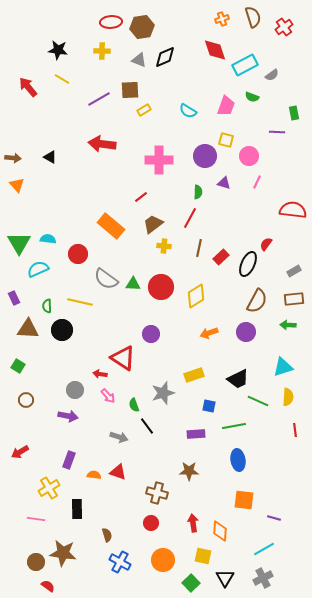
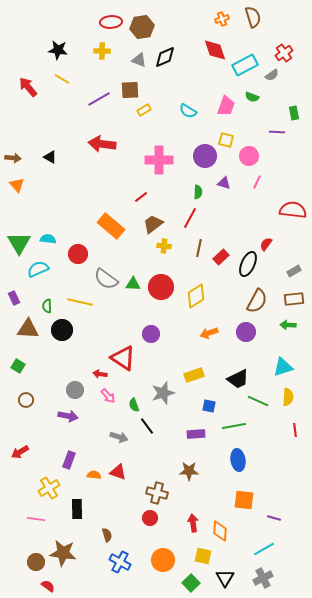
red cross at (284, 27): moved 26 px down
red circle at (151, 523): moved 1 px left, 5 px up
